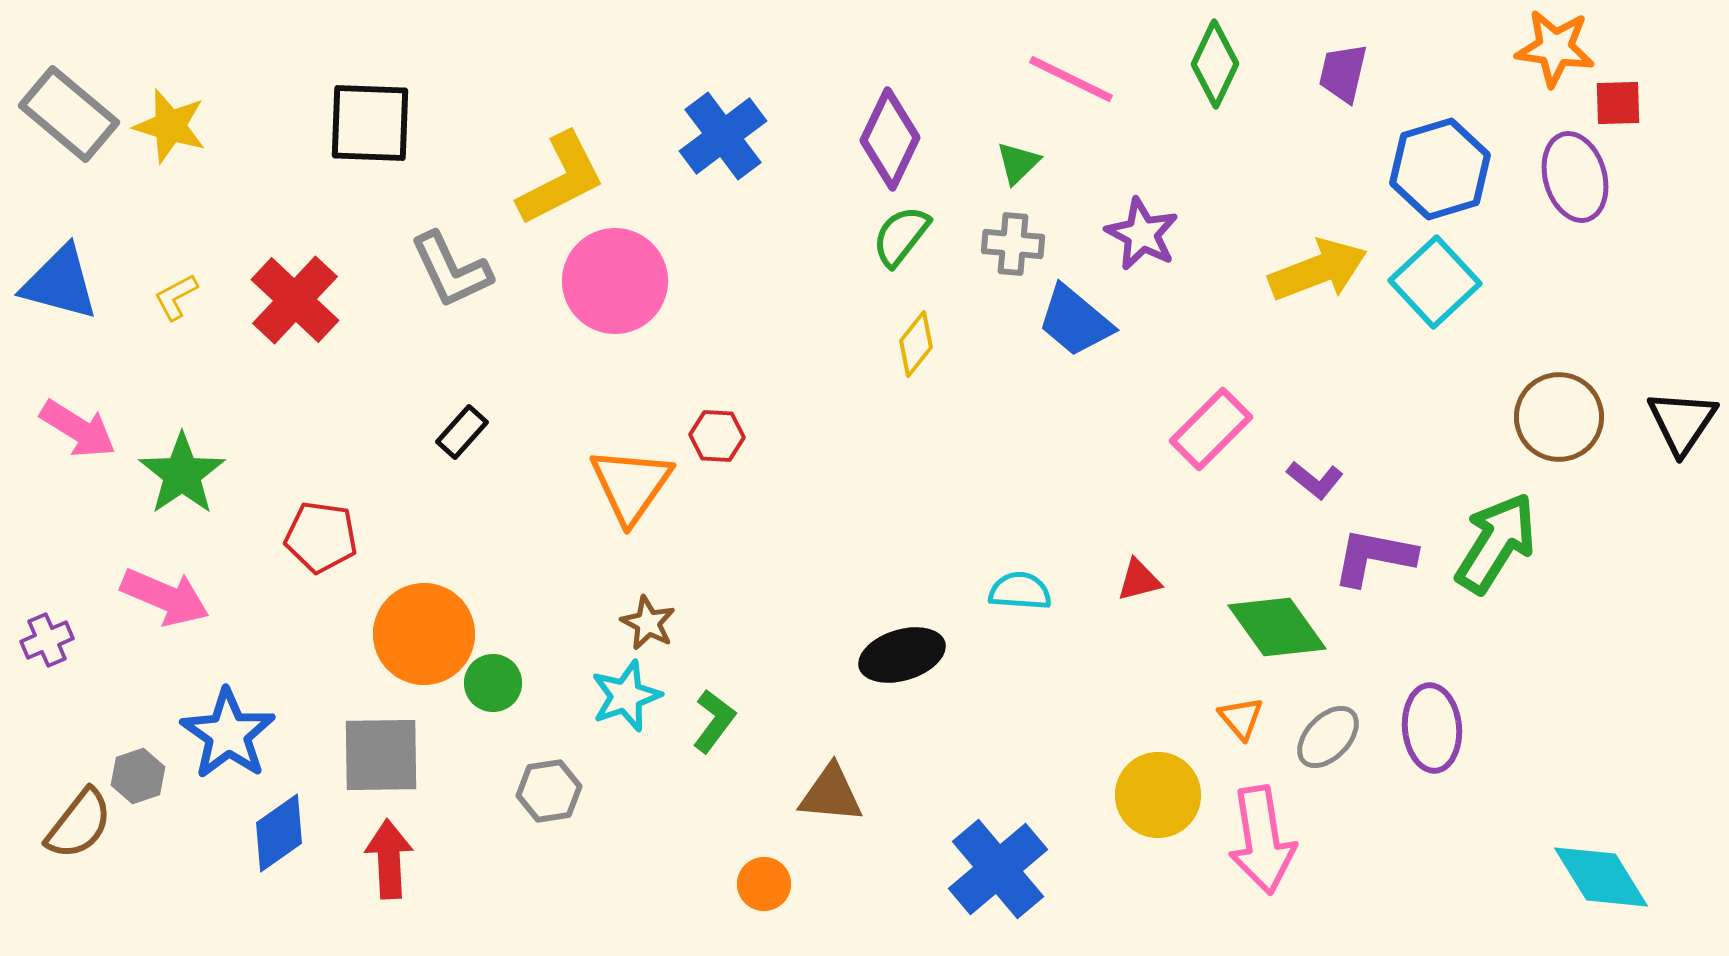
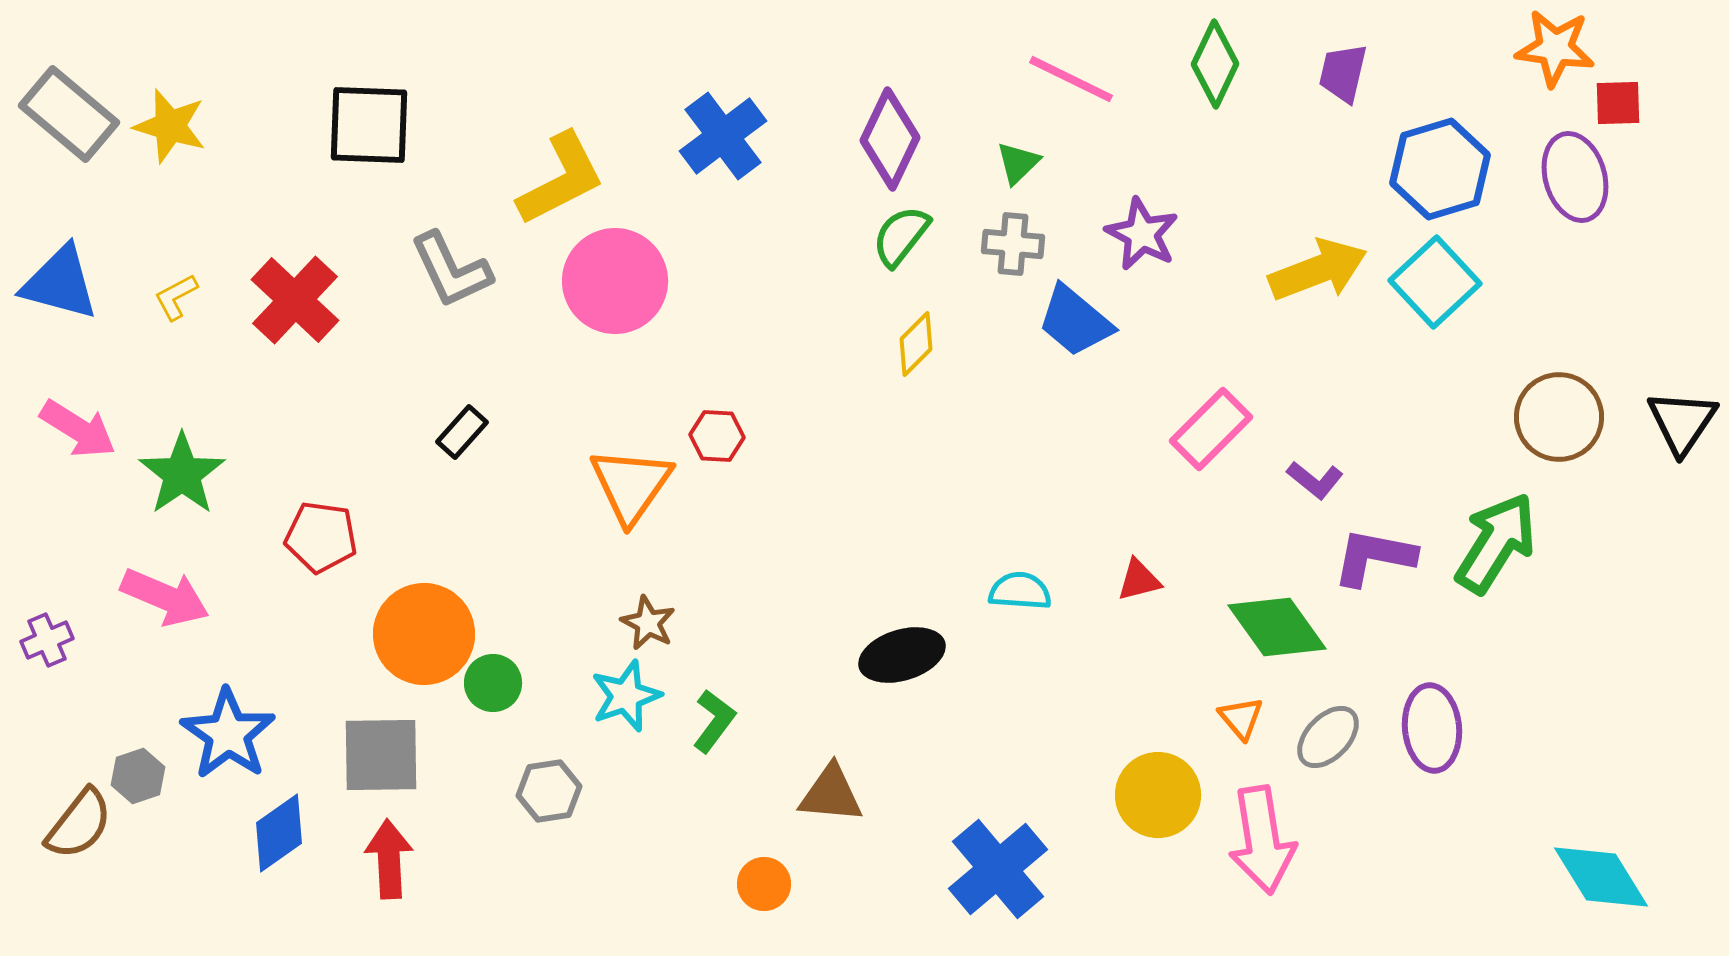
black square at (370, 123): moved 1 px left, 2 px down
yellow diamond at (916, 344): rotated 6 degrees clockwise
